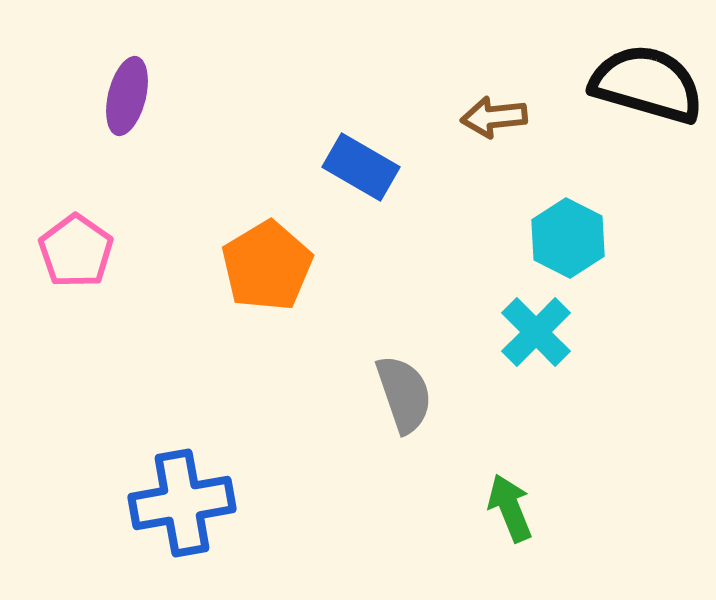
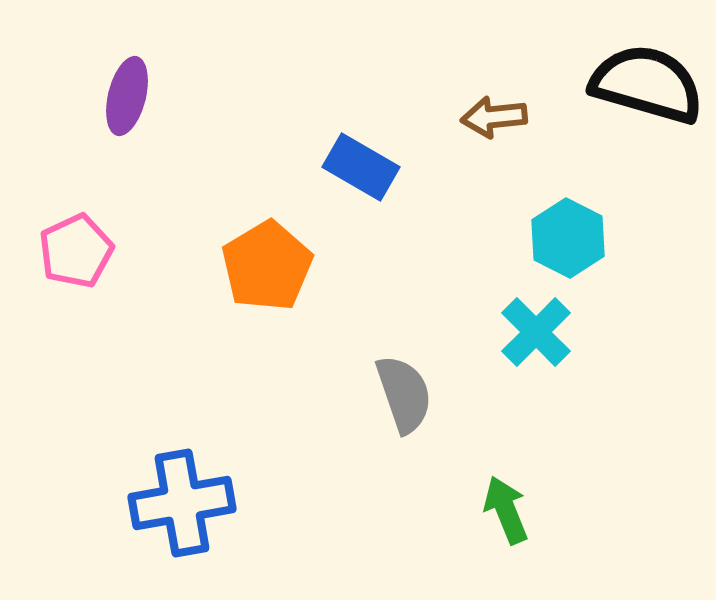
pink pentagon: rotated 12 degrees clockwise
green arrow: moved 4 px left, 2 px down
